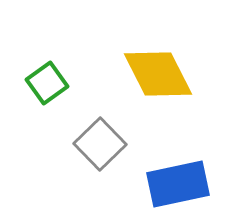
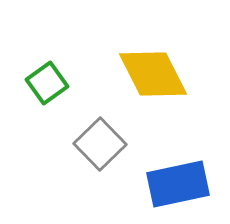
yellow diamond: moved 5 px left
